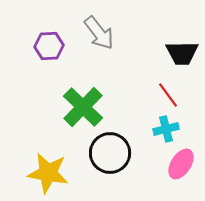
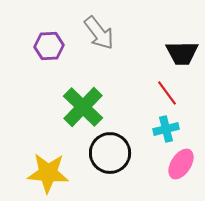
red line: moved 1 px left, 2 px up
yellow star: rotated 6 degrees counterclockwise
